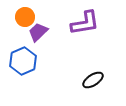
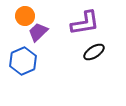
orange circle: moved 1 px up
black ellipse: moved 1 px right, 28 px up
